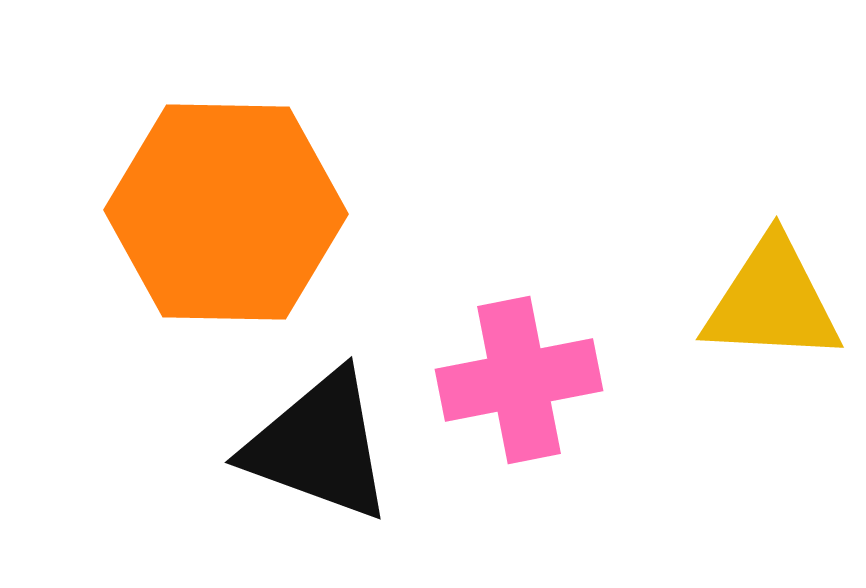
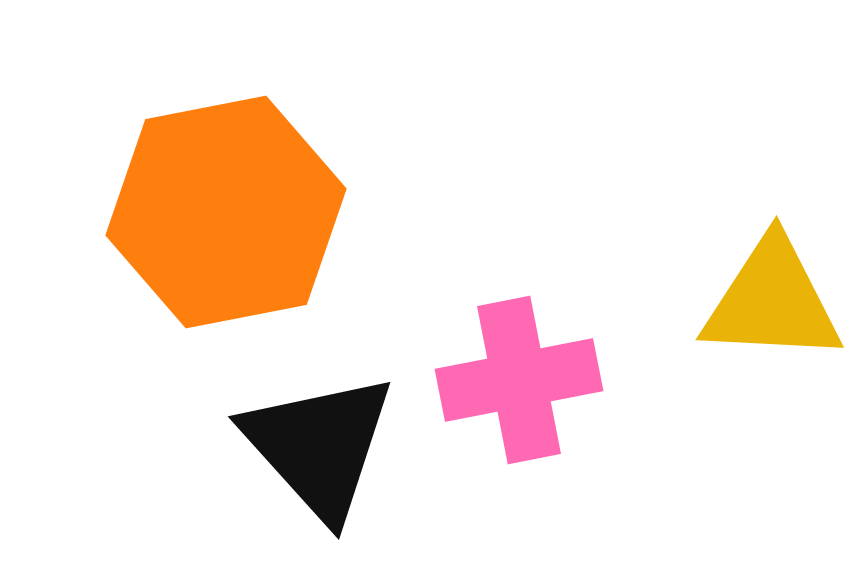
orange hexagon: rotated 12 degrees counterclockwise
black triangle: rotated 28 degrees clockwise
